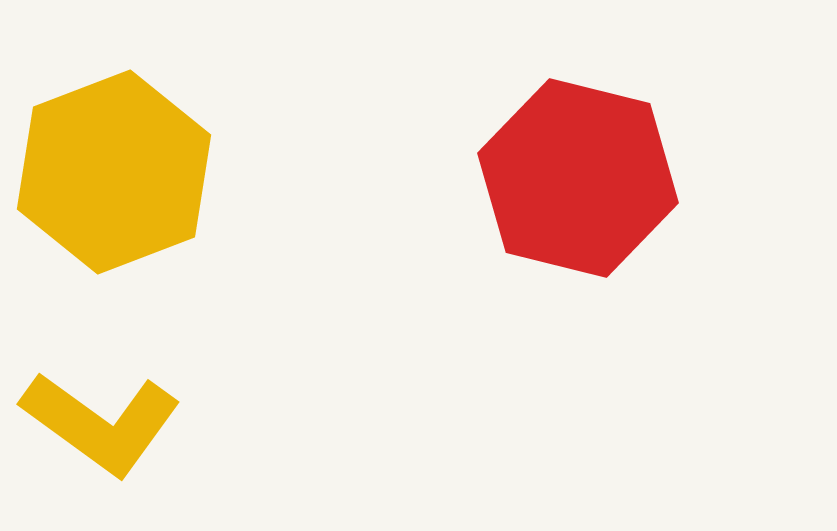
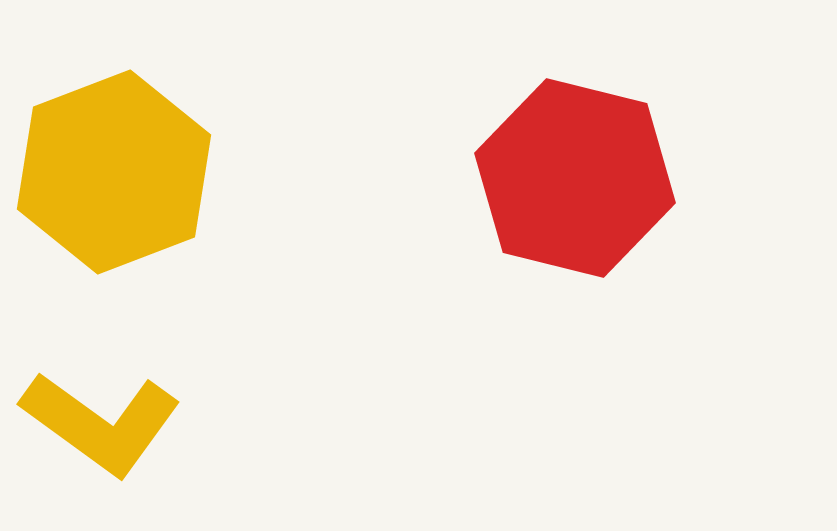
red hexagon: moved 3 px left
